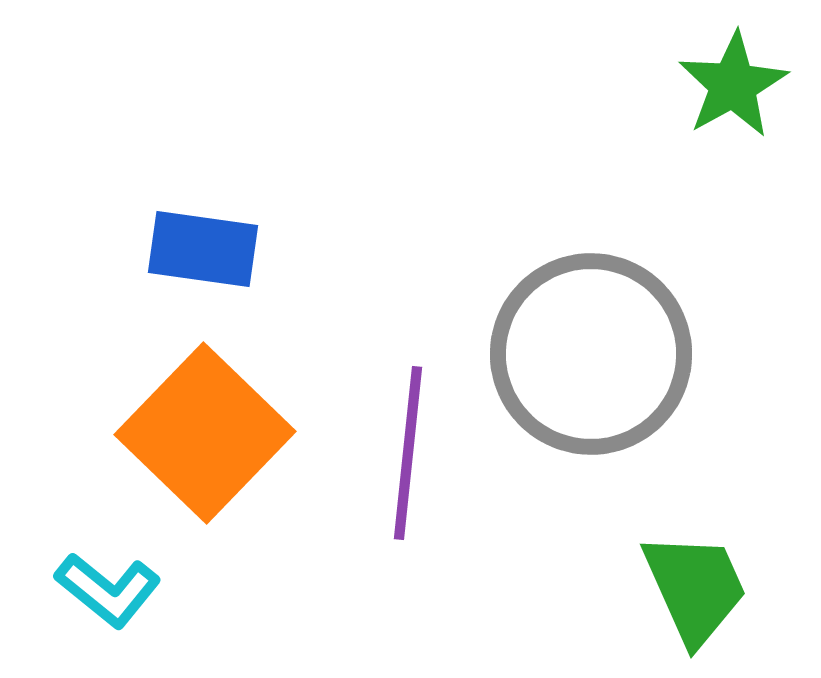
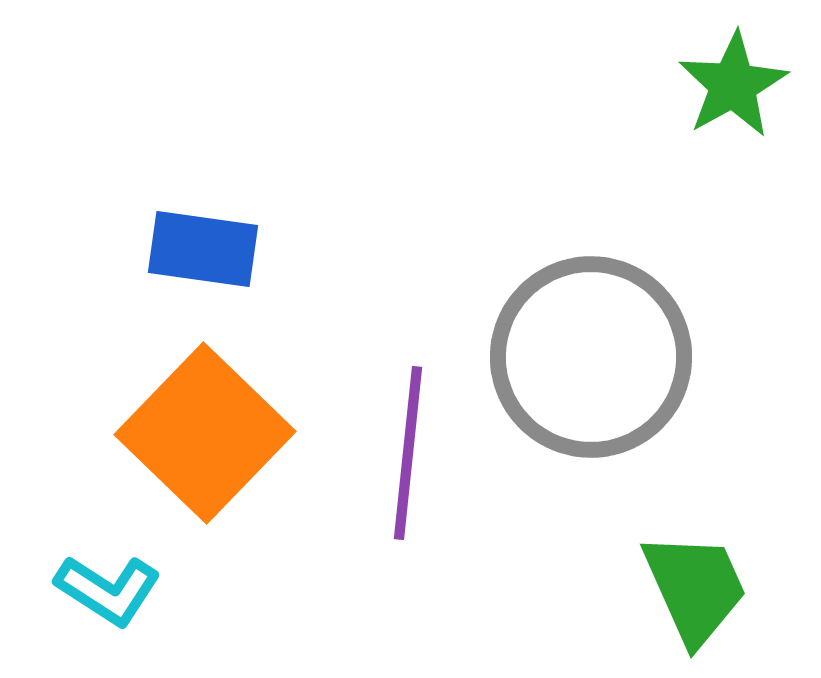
gray circle: moved 3 px down
cyan L-shape: rotated 6 degrees counterclockwise
